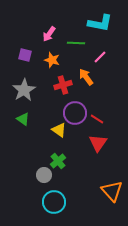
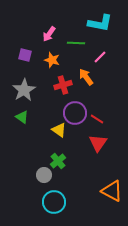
green triangle: moved 1 px left, 2 px up
orange triangle: rotated 20 degrees counterclockwise
